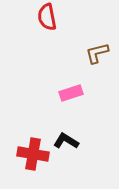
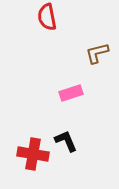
black L-shape: rotated 35 degrees clockwise
